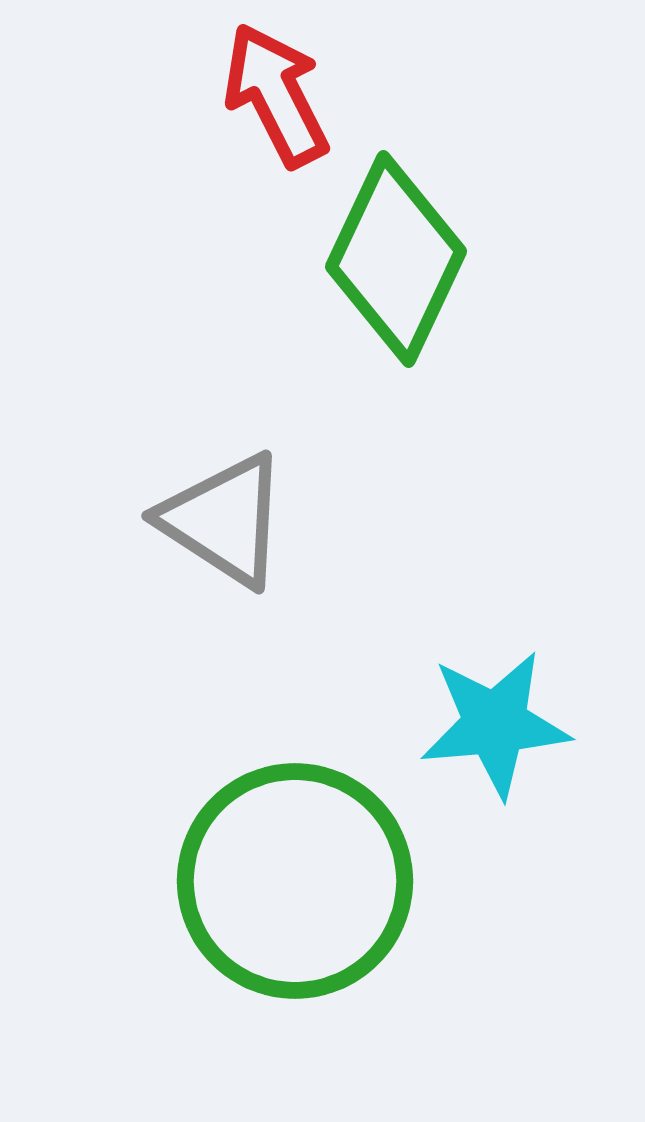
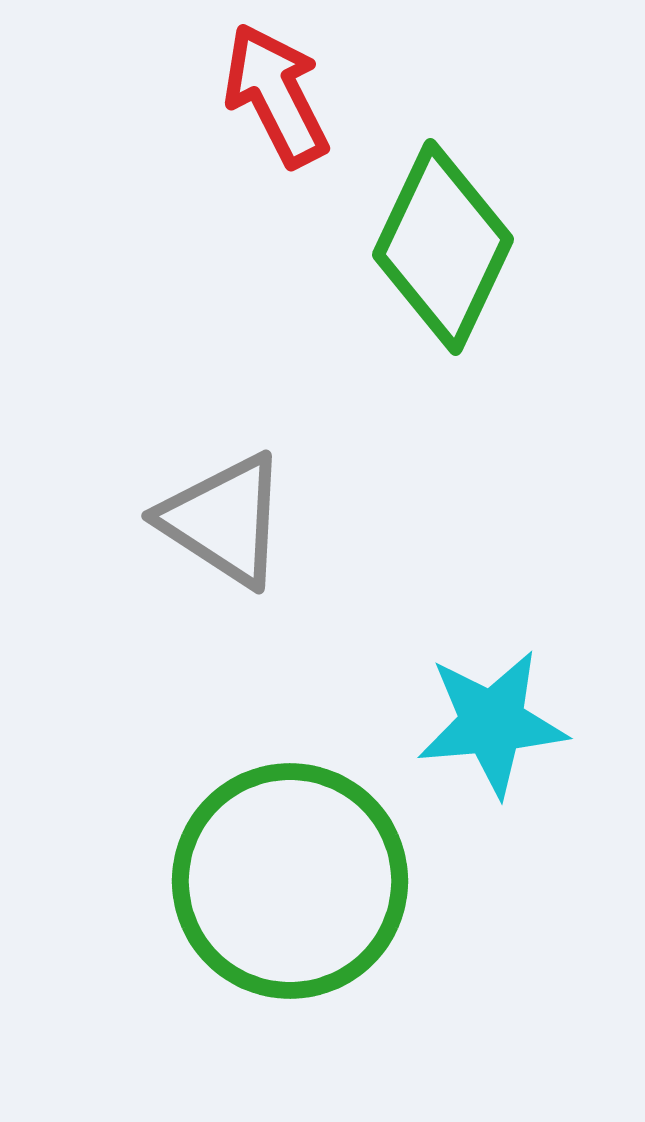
green diamond: moved 47 px right, 12 px up
cyan star: moved 3 px left, 1 px up
green circle: moved 5 px left
